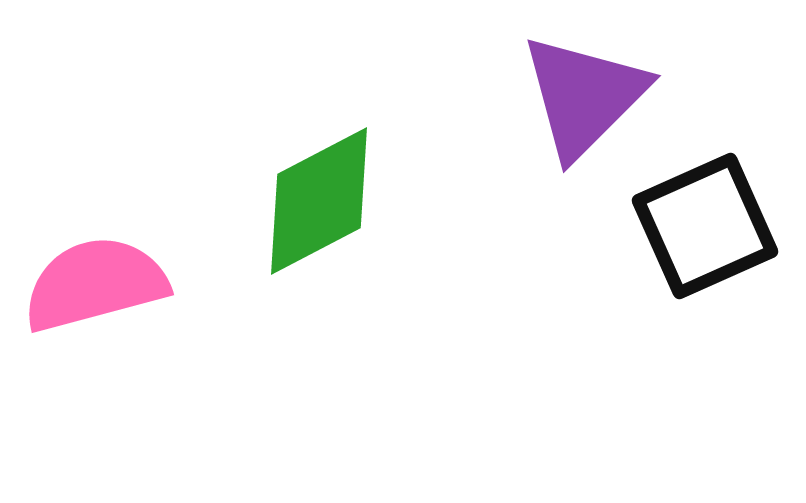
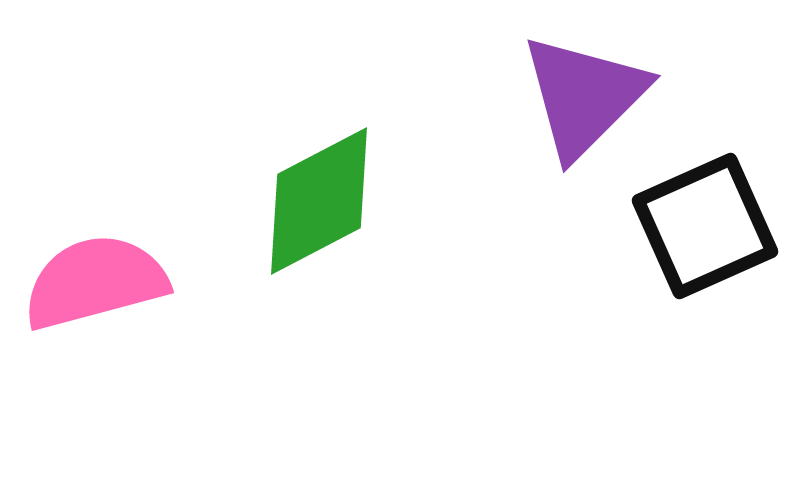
pink semicircle: moved 2 px up
